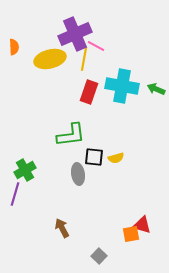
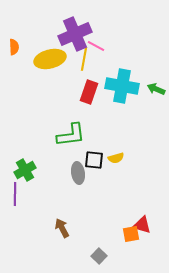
black square: moved 3 px down
gray ellipse: moved 1 px up
purple line: rotated 15 degrees counterclockwise
